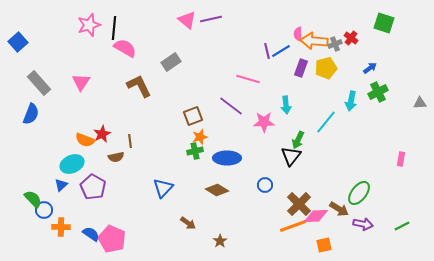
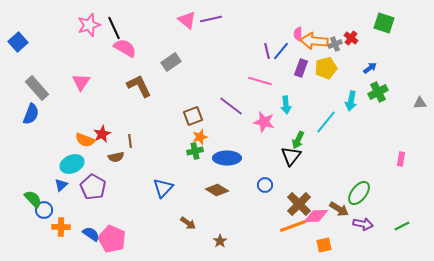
black line at (114, 28): rotated 30 degrees counterclockwise
blue line at (281, 51): rotated 18 degrees counterclockwise
pink line at (248, 79): moved 12 px right, 2 px down
gray rectangle at (39, 83): moved 2 px left, 5 px down
pink star at (264, 122): rotated 15 degrees clockwise
